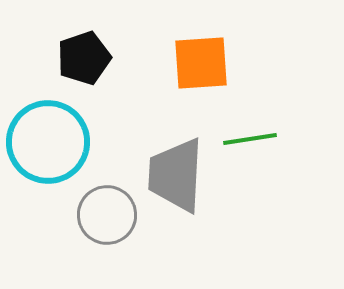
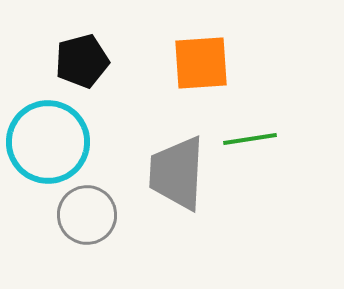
black pentagon: moved 2 px left, 3 px down; rotated 4 degrees clockwise
gray trapezoid: moved 1 px right, 2 px up
gray circle: moved 20 px left
